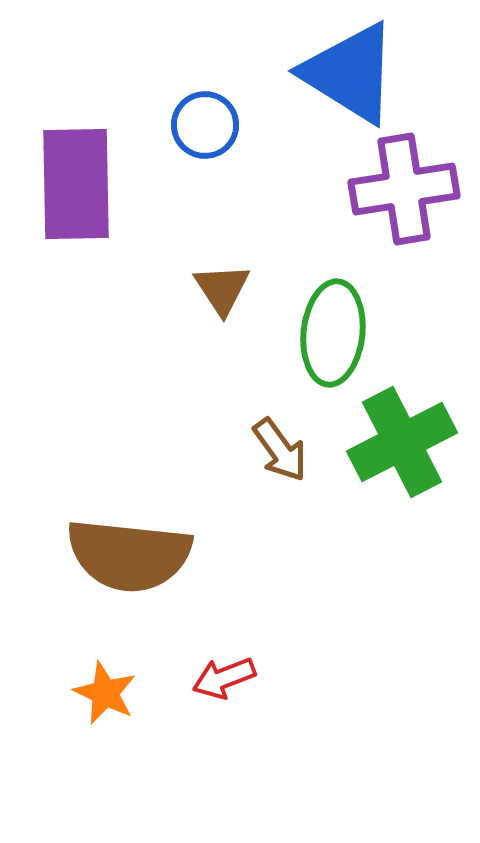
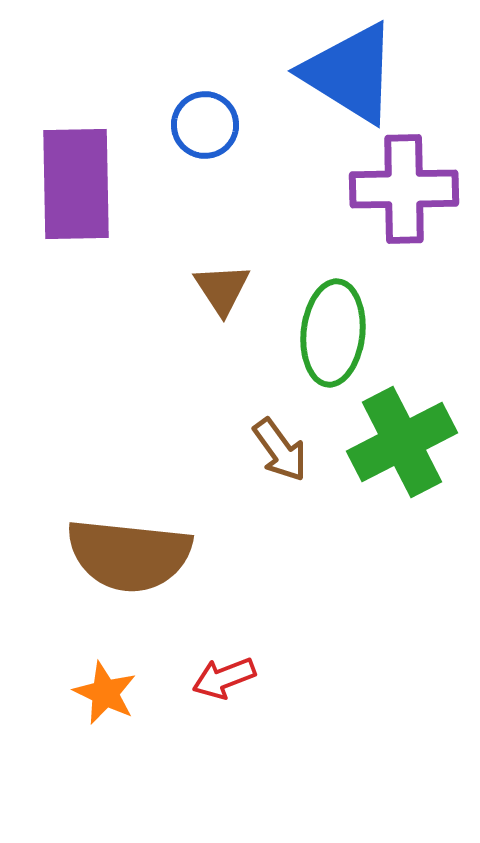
purple cross: rotated 8 degrees clockwise
